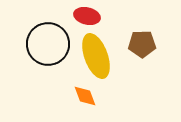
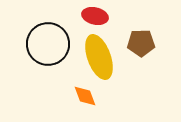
red ellipse: moved 8 px right
brown pentagon: moved 1 px left, 1 px up
yellow ellipse: moved 3 px right, 1 px down
